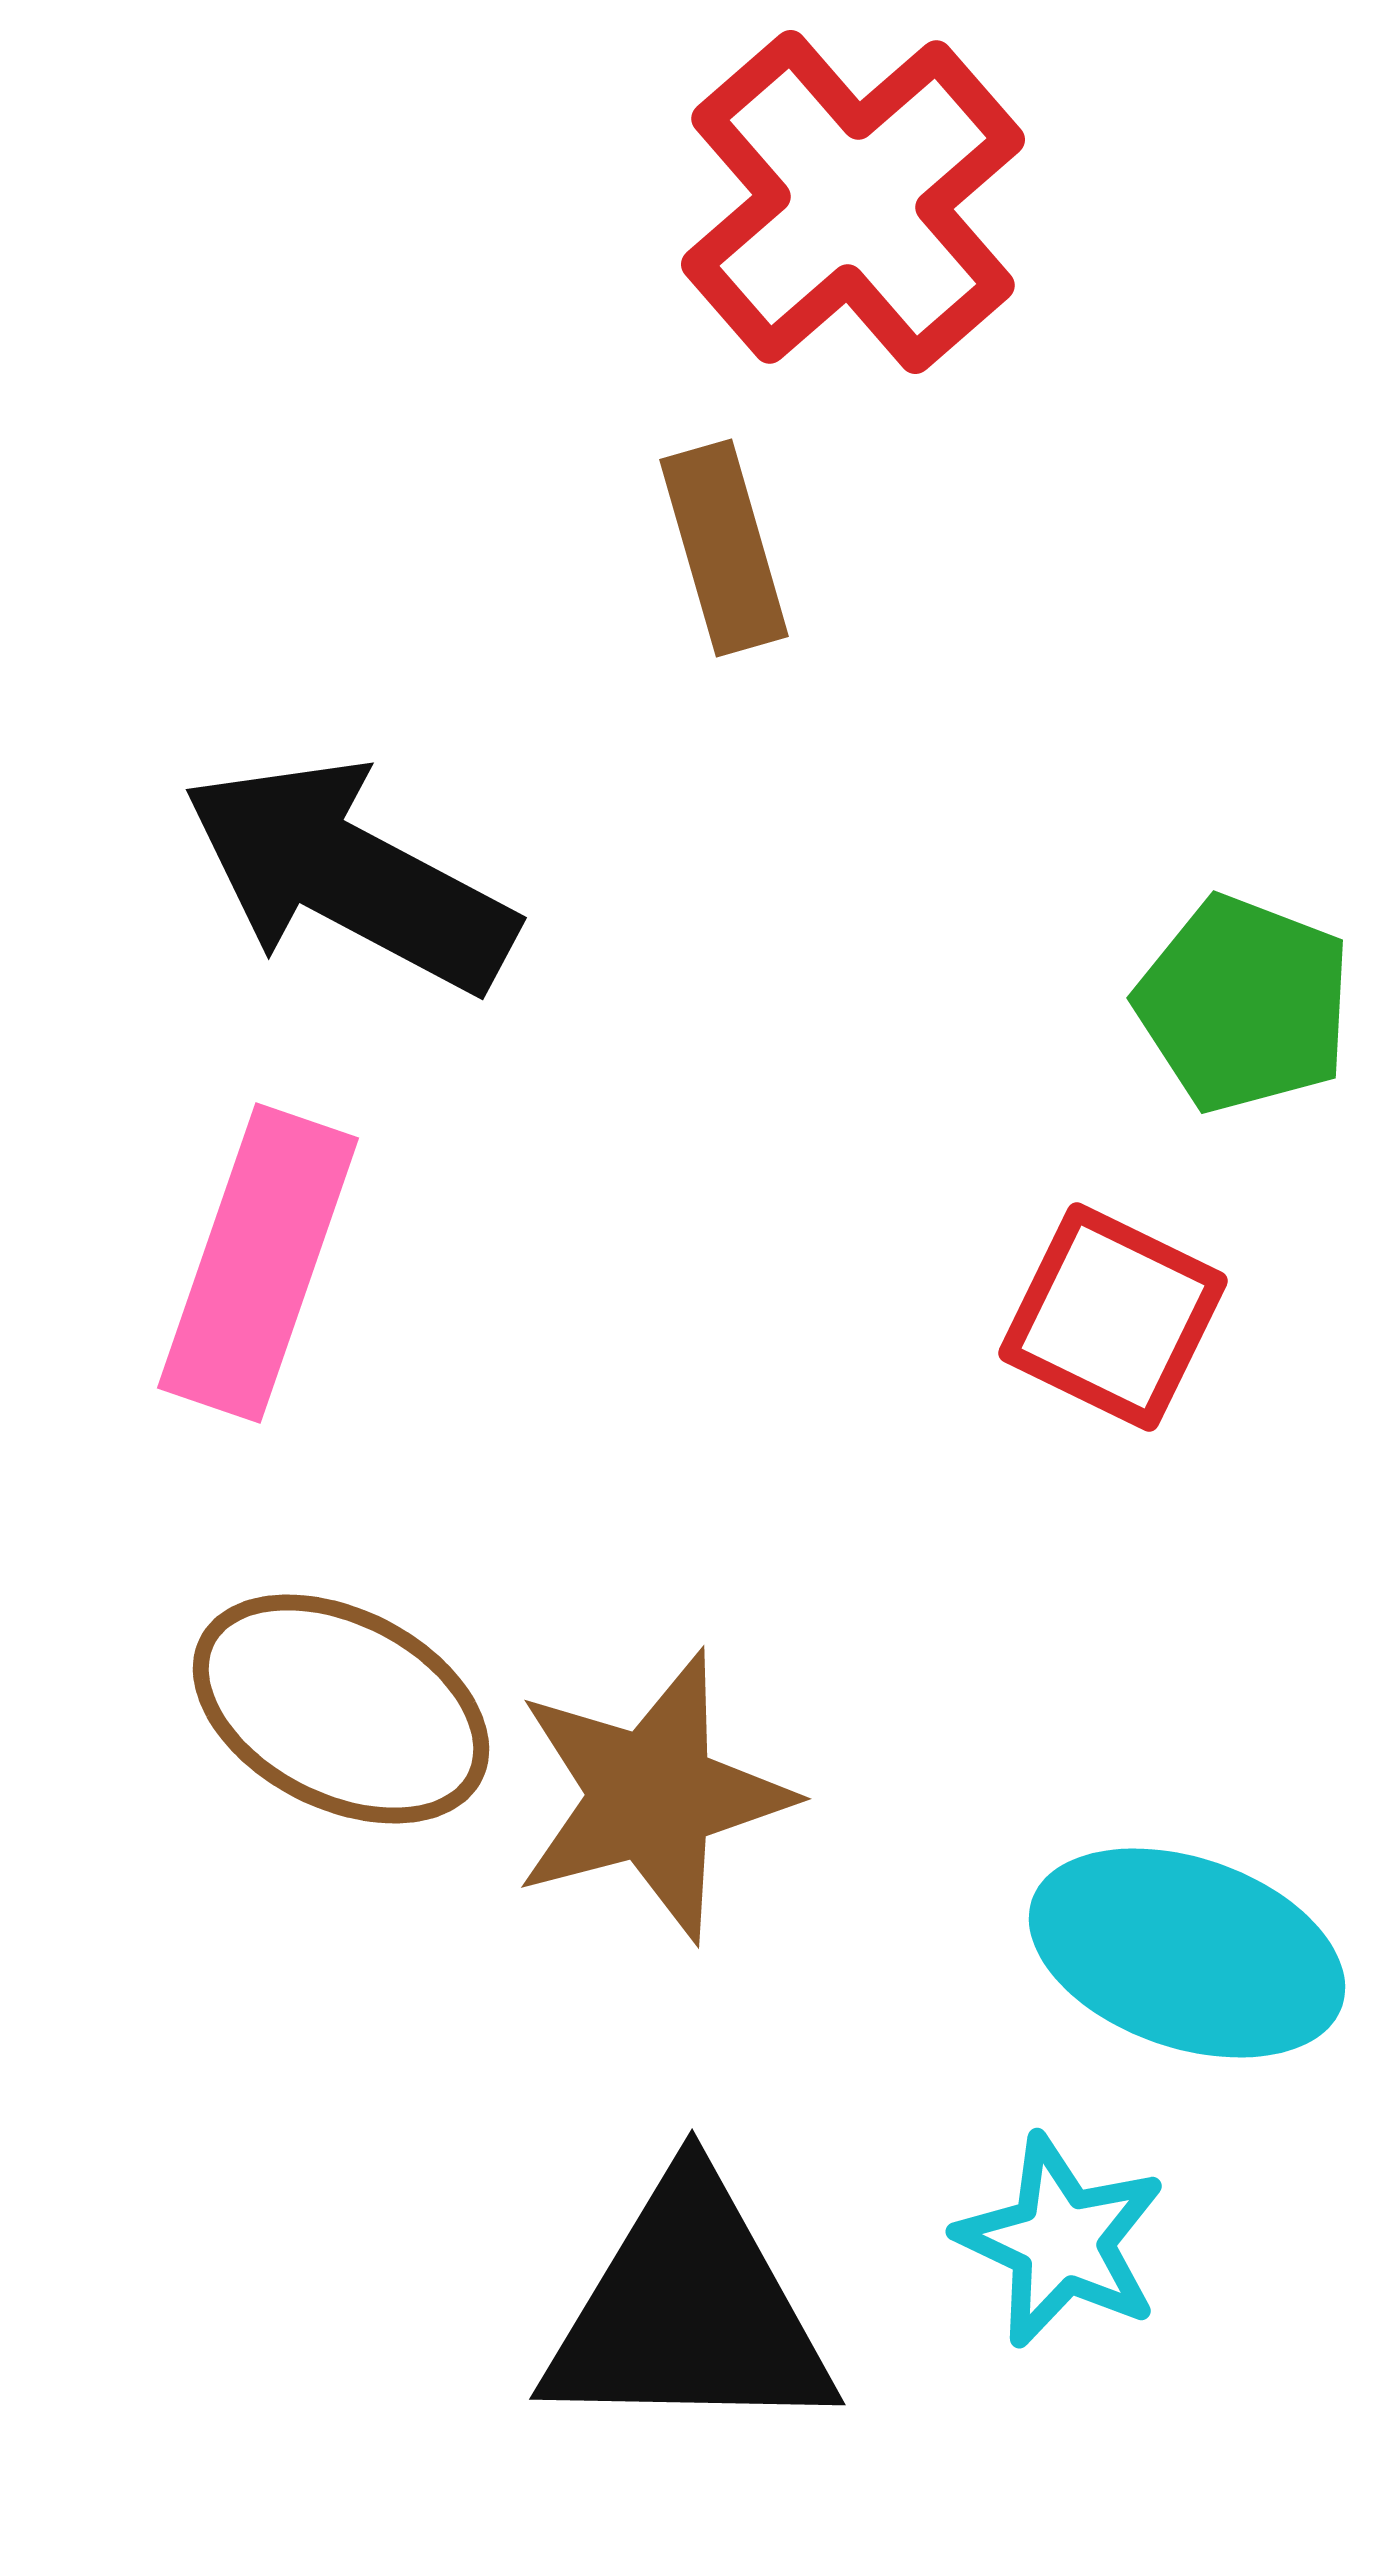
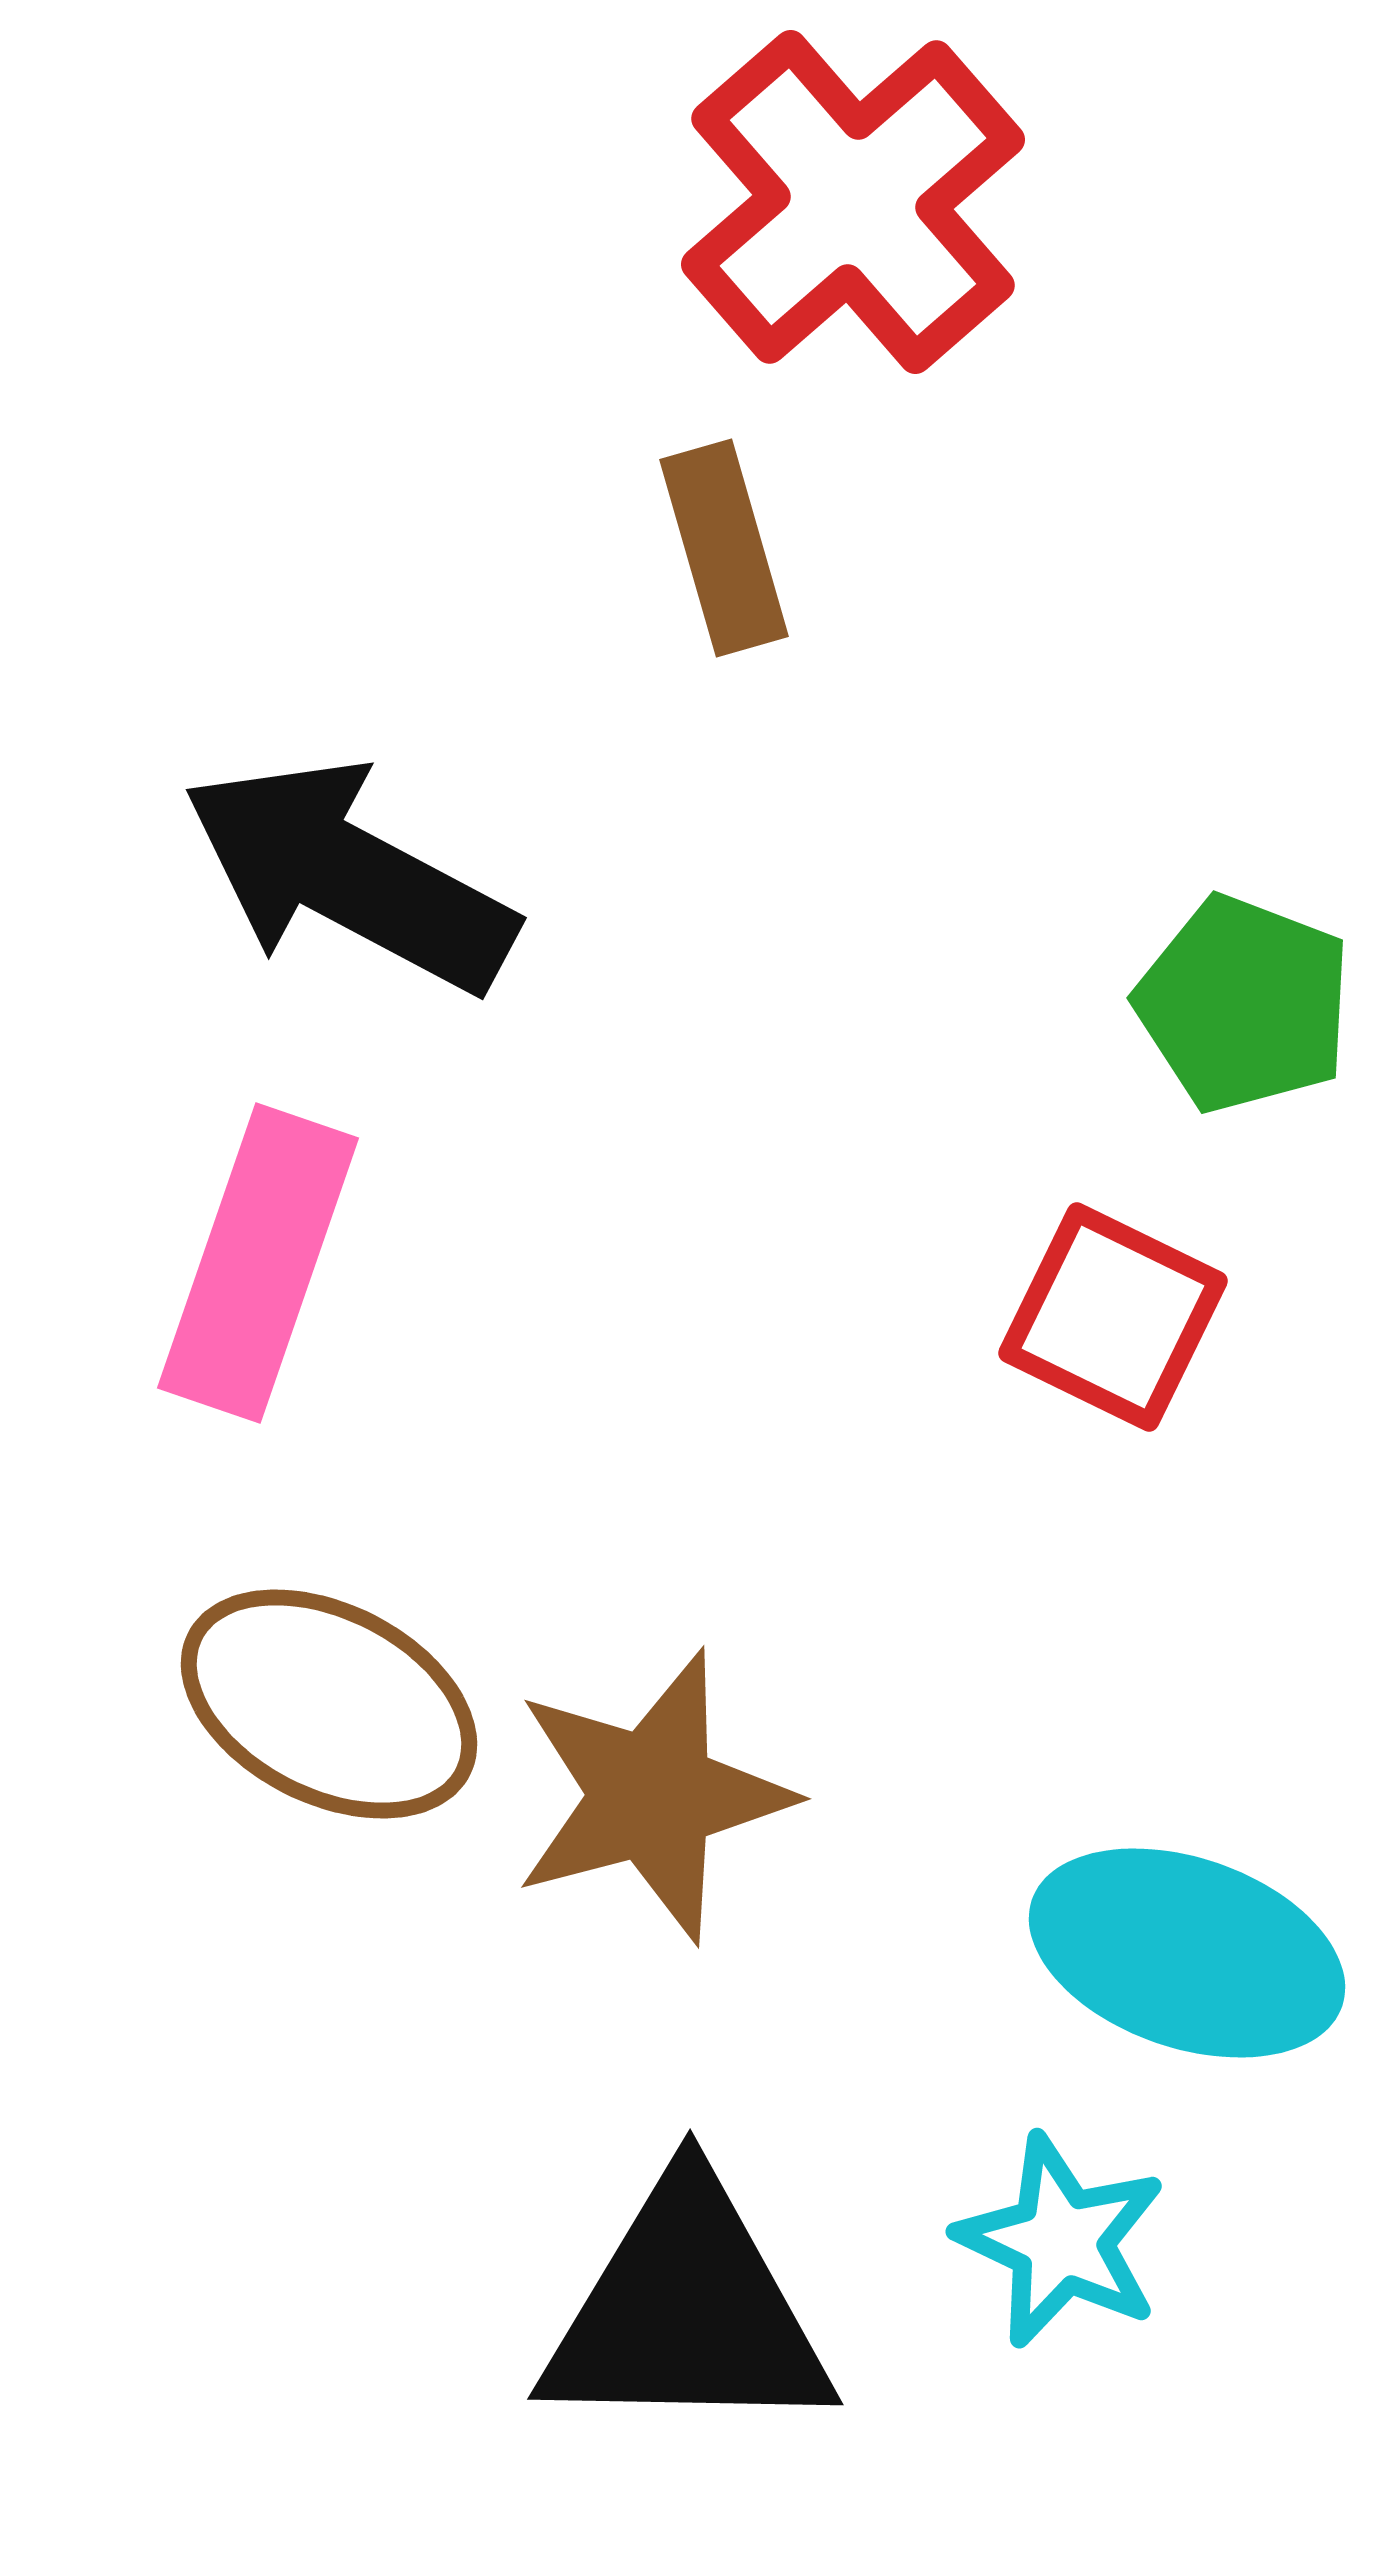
brown ellipse: moved 12 px left, 5 px up
black triangle: moved 2 px left
